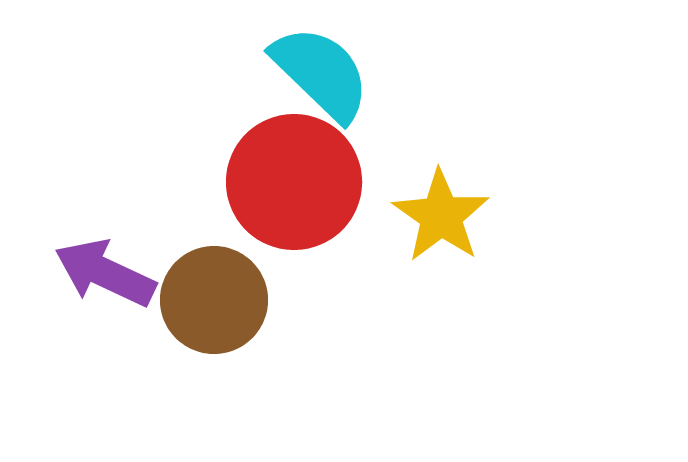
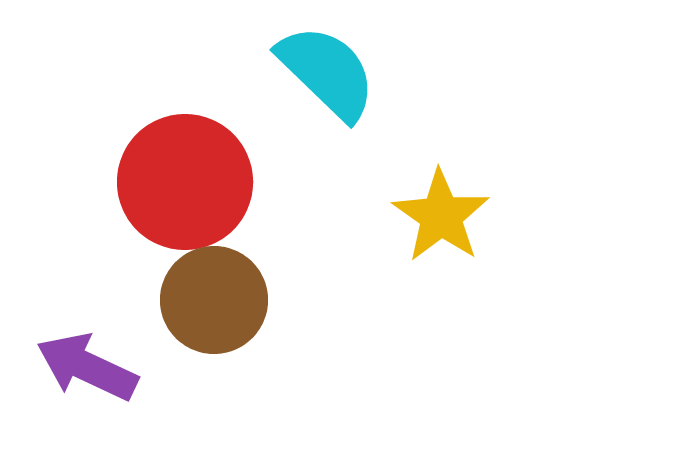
cyan semicircle: moved 6 px right, 1 px up
red circle: moved 109 px left
purple arrow: moved 18 px left, 94 px down
